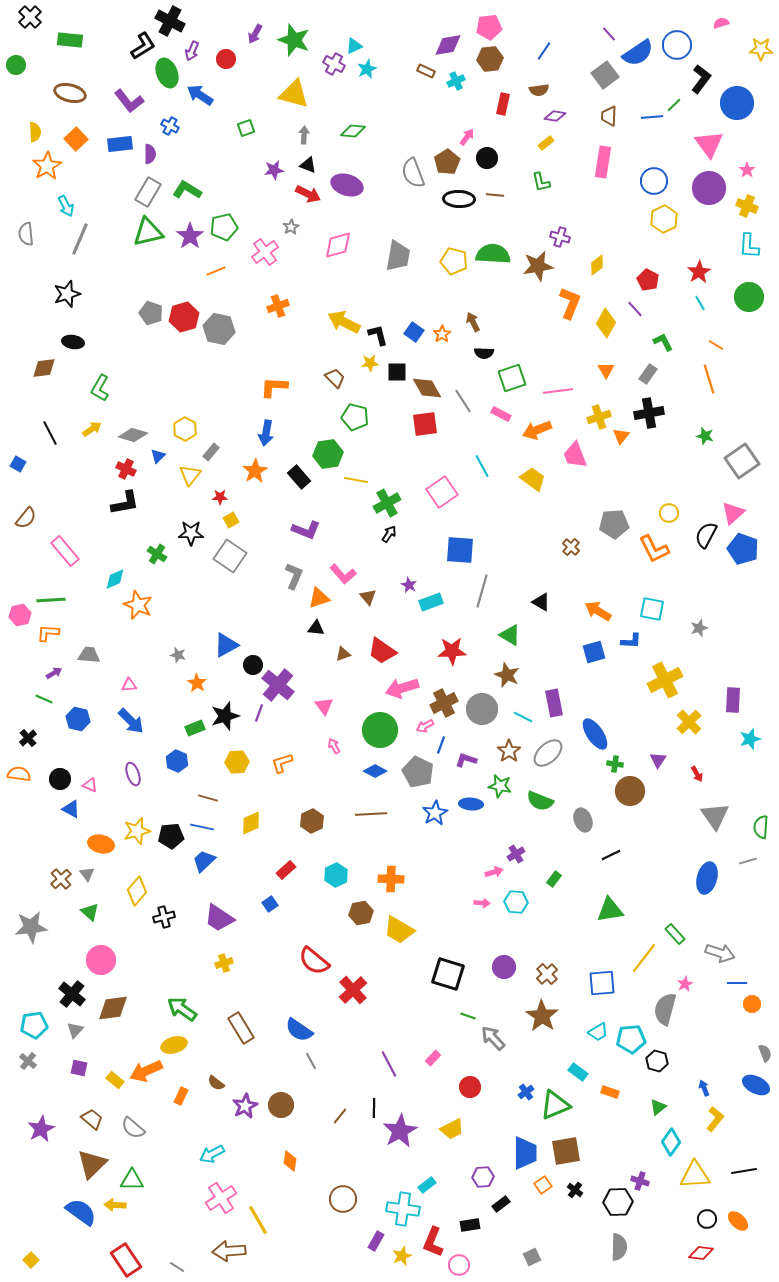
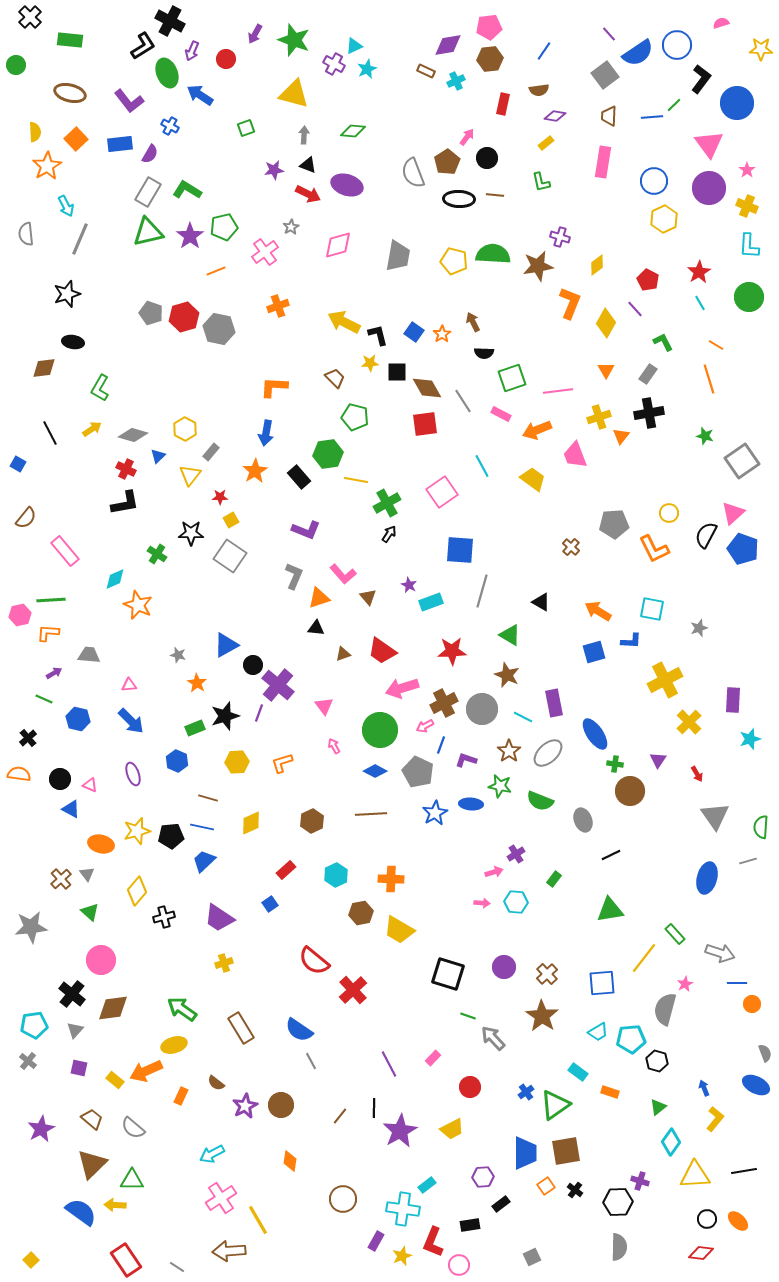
purple semicircle at (150, 154): rotated 30 degrees clockwise
green triangle at (555, 1105): rotated 12 degrees counterclockwise
orange square at (543, 1185): moved 3 px right, 1 px down
